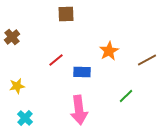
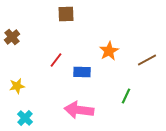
red line: rotated 14 degrees counterclockwise
green line: rotated 21 degrees counterclockwise
pink arrow: rotated 104 degrees clockwise
